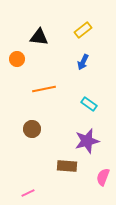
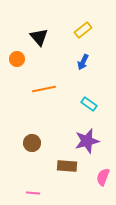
black triangle: rotated 42 degrees clockwise
brown circle: moved 14 px down
pink line: moved 5 px right; rotated 32 degrees clockwise
